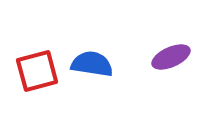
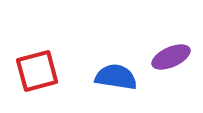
blue semicircle: moved 24 px right, 13 px down
